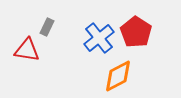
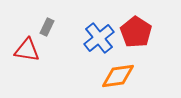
orange diamond: rotated 20 degrees clockwise
